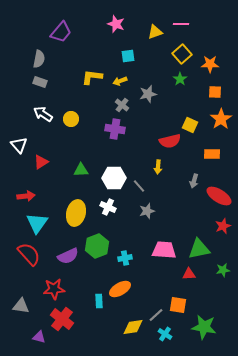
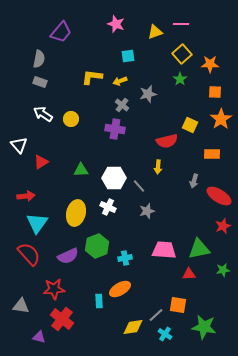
red semicircle at (170, 141): moved 3 px left
